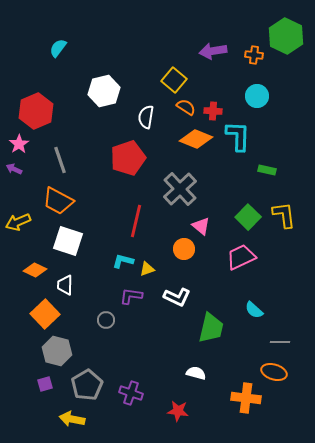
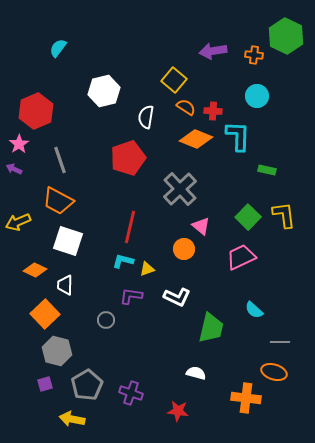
red line at (136, 221): moved 6 px left, 6 px down
